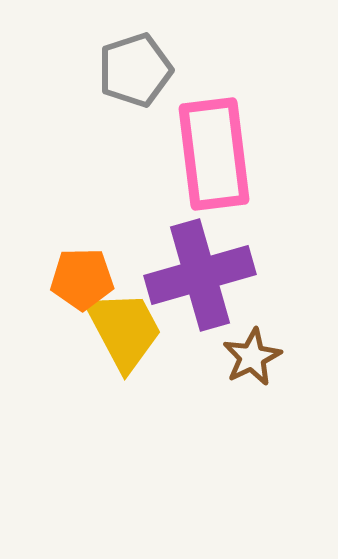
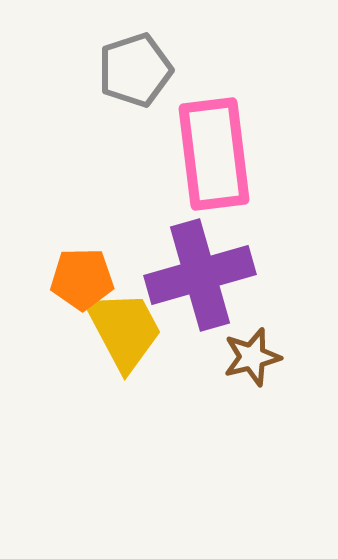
brown star: rotated 12 degrees clockwise
